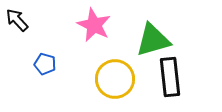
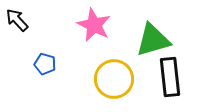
yellow circle: moved 1 px left
